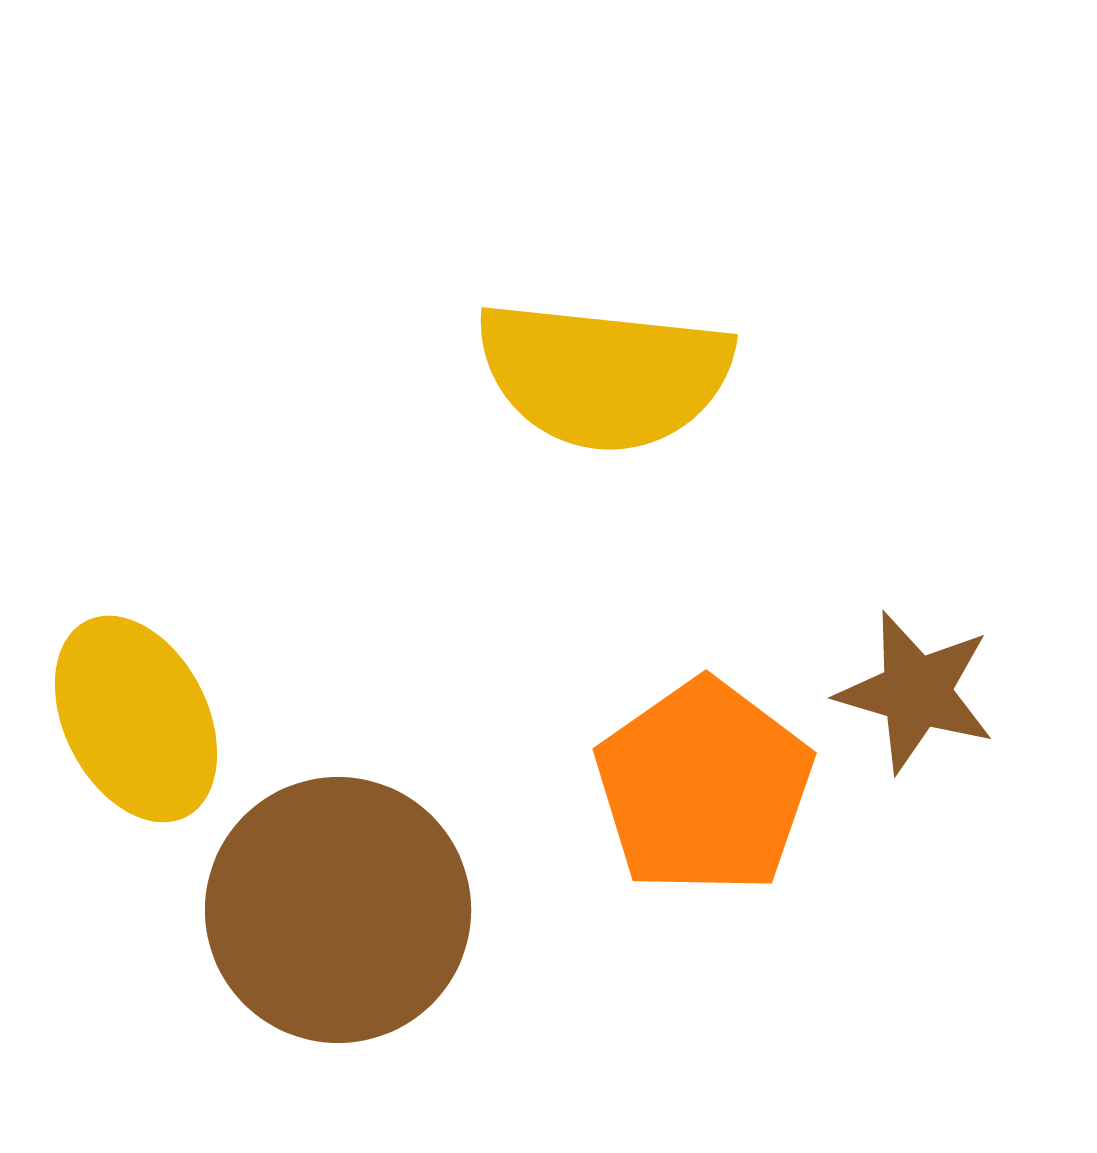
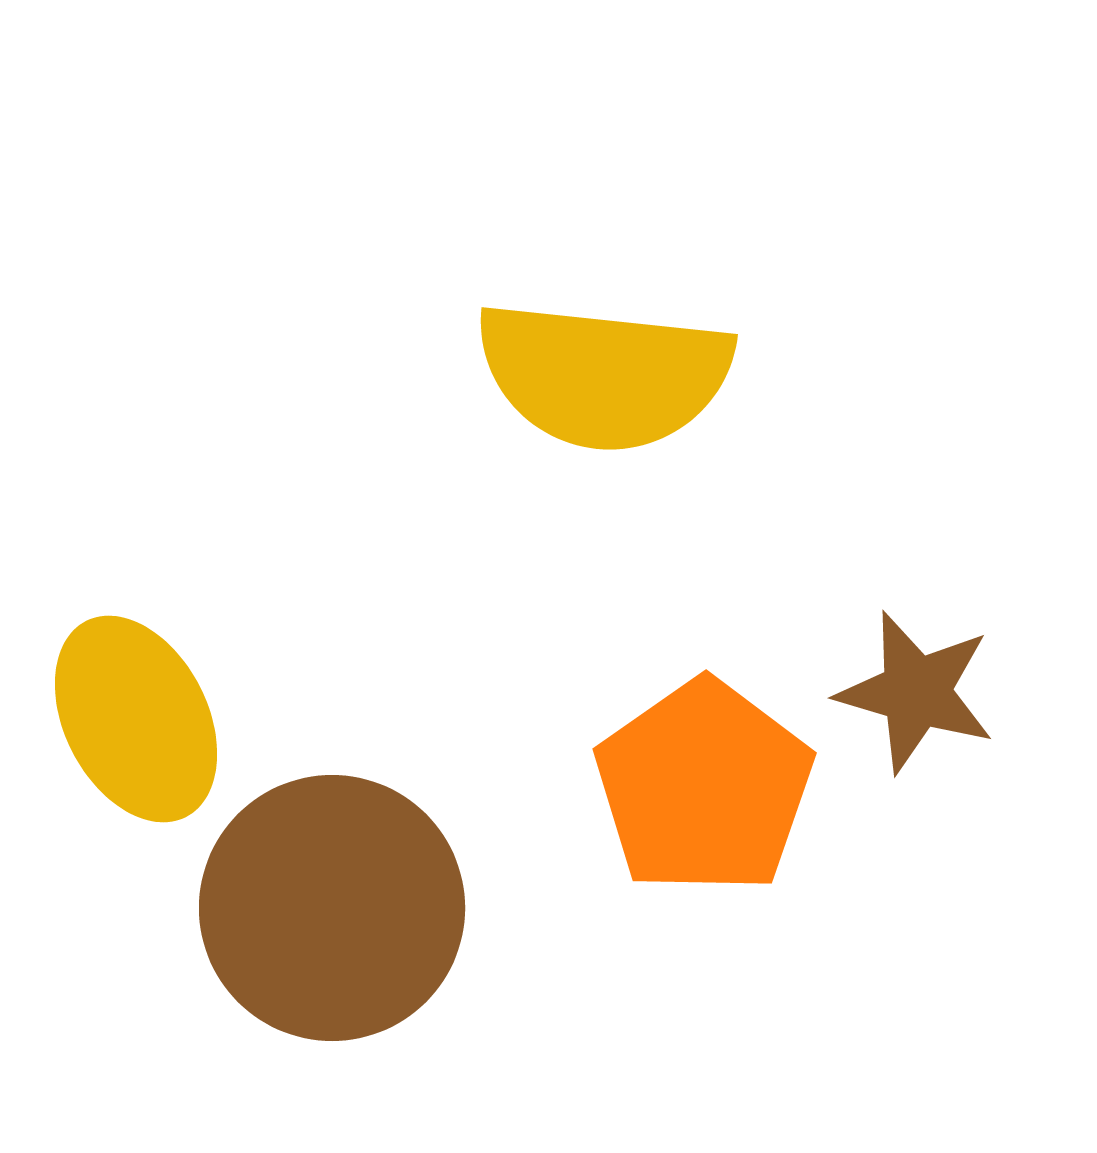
brown circle: moved 6 px left, 2 px up
